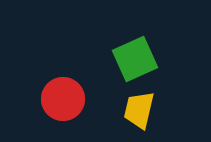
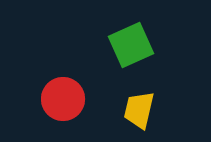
green square: moved 4 px left, 14 px up
